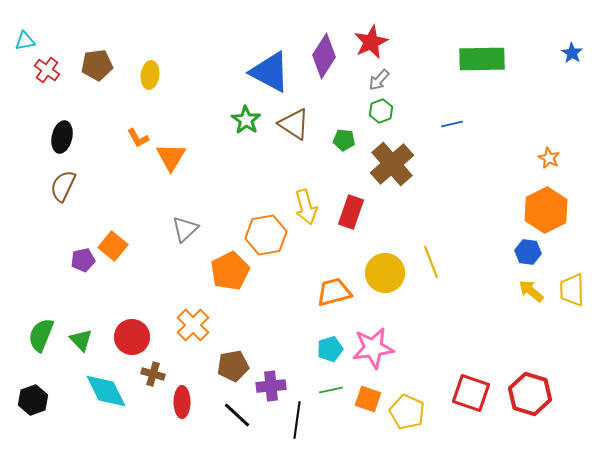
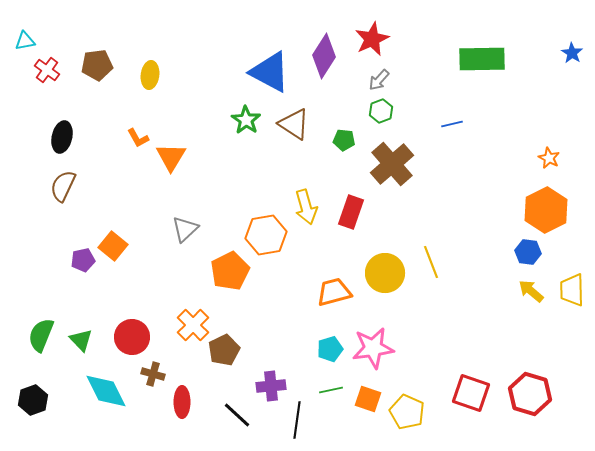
red star at (371, 42): moved 1 px right, 3 px up
brown pentagon at (233, 366): moved 9 px left, 16 px up; rotated 16 degrees counterclockwise
